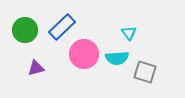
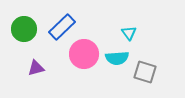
green circle: moved 1 px left, 1 px up
